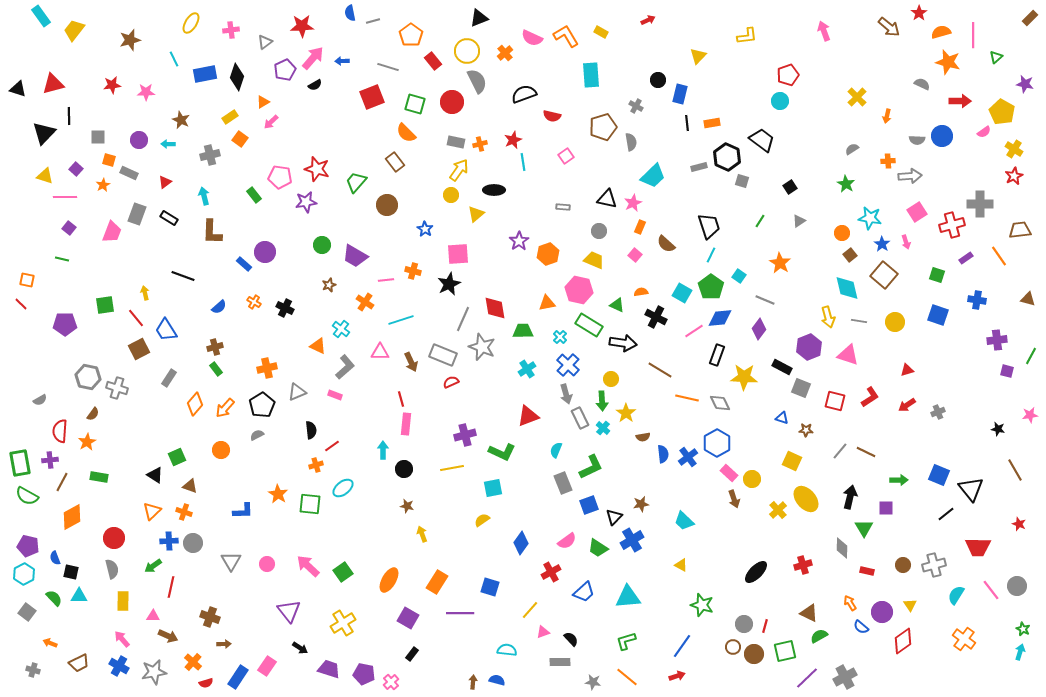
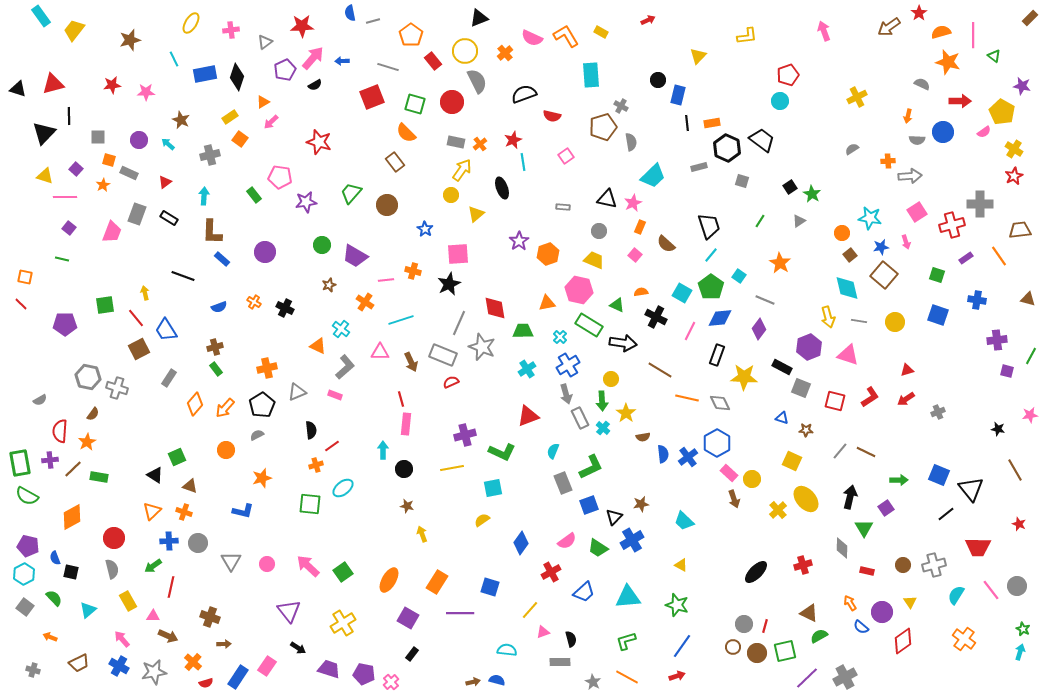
brown arrow at (889, 27): rotated 105 degrees clockwise
yellow circle at (467, 51): moved 2 px left
green triangle at (996, 57): moved 2 px left, 1 px up; rotated 40 degrees counterclockwise
purple star at (1025, 84): moved 3 px left, 2 px down
blue rectangle at (680, 94): moved 2 px left, 1 px down
yellow cross at (857, 97): rotated 18 degrees clockwise
gray cross at (636, 106): moved 15 px left
orange arrow at (887, 116): moved 21 px right
blue circle at (942, 136): moved 1 px right, 4 px up
cyan arrow at (168, 144): rotated 40 degrees clockwise
orange cross at (480, 144): rotated 24 degrees counterclockwise
black hexagon at (727, 157): moved 9 px up
red star at (317, 169): moved 2 px right, 27 px up
yellow arrow at (459, 170): moved 3 px right
green trapezoid at (356, 182): moved 5 px left, 11 px down
green star at (846, 184): moved 34 px left, 10 px down
black ellipse at (494, 190): moved 8 px right, 2 px up; rotated 70 degrees clockwise
cyan arrow at (204, 196): rotated 18 degrees clockwise
blue star at (882, 244): moved 1 px left, 3 px down; rotated 28 degrees clockwise
cyan line at (711, 255): rotated 14 degrees clockwise
blue rectangle at (244, 264): moved 22 px left, 5 px up
orange square at (27, 280): moved 2 px left, 3 px up
blue semicircle at (219, 307): rotated 21 degrees clockwise
gray line at (463, 319): moved 4 px left, 4 px down
pink line at (694, 331): moved 4 px left; rotated 30 degrees counterclockwise
blue cross at (568, 365): rotated 15 degrees clockwise
red arrow at (907, 405): moved 1 px left, 6 px up
orange circle at (221, 450): moved 5 px right
cyan semicircle at (556, 450): moved 3 px left, 1 px down
brown line at (62, 482): moved 11 px right, 13 px up; rotated 18 degrees clockwise
orange star at (278, 494): moved 16 px left, 16 px up; rotated 24 degrees clockwise
purple square at (886, 508): rotated 35 degrees counterclockwise
blue L-shape at (243, 511): rotated 15 degrees clockwise
gray circle at (193, 543): moved 5 px right
cyan triangle at (79, 596): moved 9 px right, 14 px down; rotated 42 degrees counterclockwise
yellow rectangle at (123, 601): moved 5 px right; rotated 30 degrees counterclockwise
green star at (702, 605): moved 25 px left
yellow triangle at (910, 605): moved 3 px up
gray square at (27, 612): moved 2 px left, 5 px up
black semicircle at (571, 639): rotated 28 degrees clockwise
orange arrow at (50, 643): moved 6 px up
black arrow at (300, 648): moved 2 px left
brown circle at (754, 654): moved 3 px right, 1 px up
orange line at (627, 677): rotated 10 degrees counterclockwise
brown arrow at (473, 682): rotated 72 degrees clockwise
gray star at (593, 682): rotated 21 degrees clockwise
